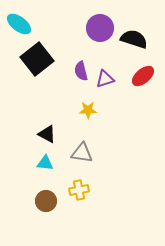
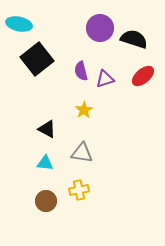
cyan ellipse: rotated 25 degrees counterclockwise
yellow star: moved 4 px left; rotated 30 degrees counterclockwise
black triangle: moved 5 px up
